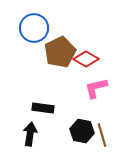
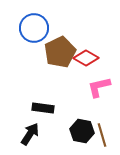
red diamond: moved 1 px up
pink L-shape: moved 3 px right, 1 px up
black arrow: rotated 25 degrees clockwise
